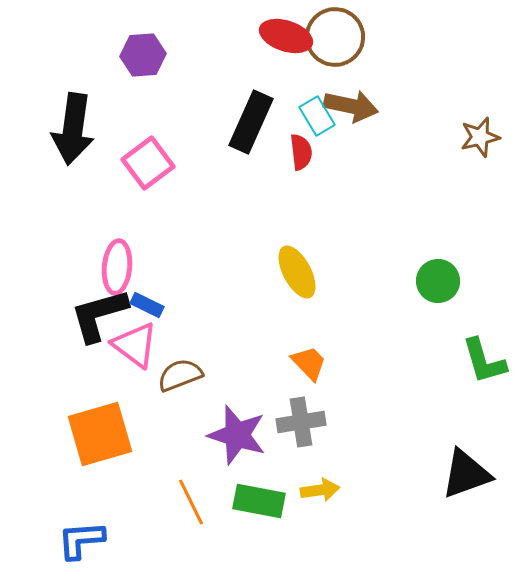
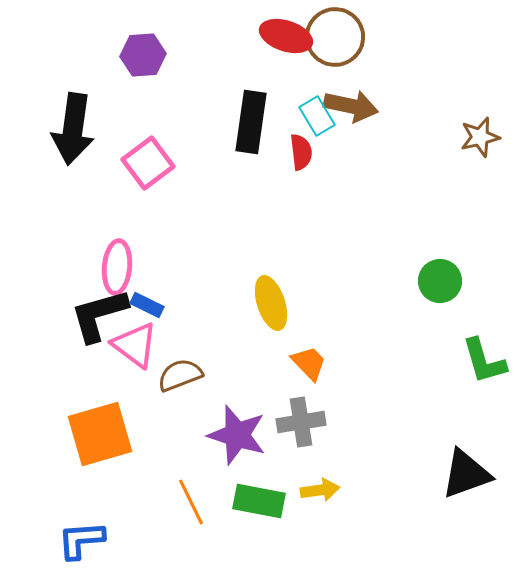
black rectangle: rotated 16 degrees counterclockwise
yellow ellipse: moved 26 px left, 31 px down; rotated 10 degrees clockwise
green circle: moved 2 px right
